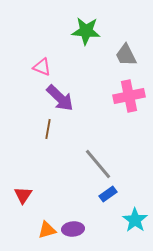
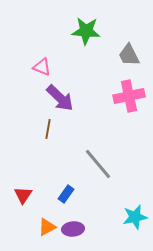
gray trapezoid: moved 3 px right
blue rectangle: moved 42 px left; rotated 18 degrees counterclockwise
cyan star: moved 3 px up; rotated 25 degrees clockwise
orange triangle: moved 3 px up; rotated 12 degrees counterclockwise
